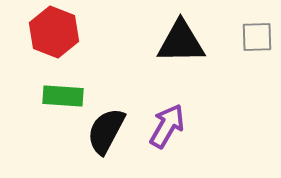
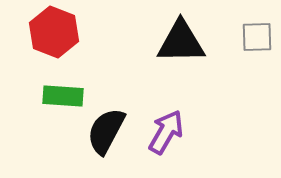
purple arrow: moved 1 px left, 6 px down
